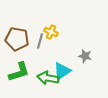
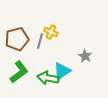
brown pentagon: rotated 25 degrees counterclockwise
gray star: rotated 16 degrees clockwise
green L-shape: rotated 20 degrees counterclockwise
